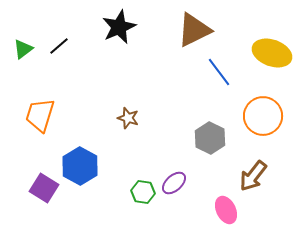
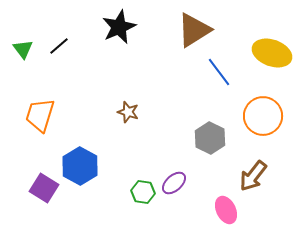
brown triangle: rotated 6 degrees counterclockwise
green triangle: rotated 30 degrees counterclockwise
brown star: moved 6 px up
